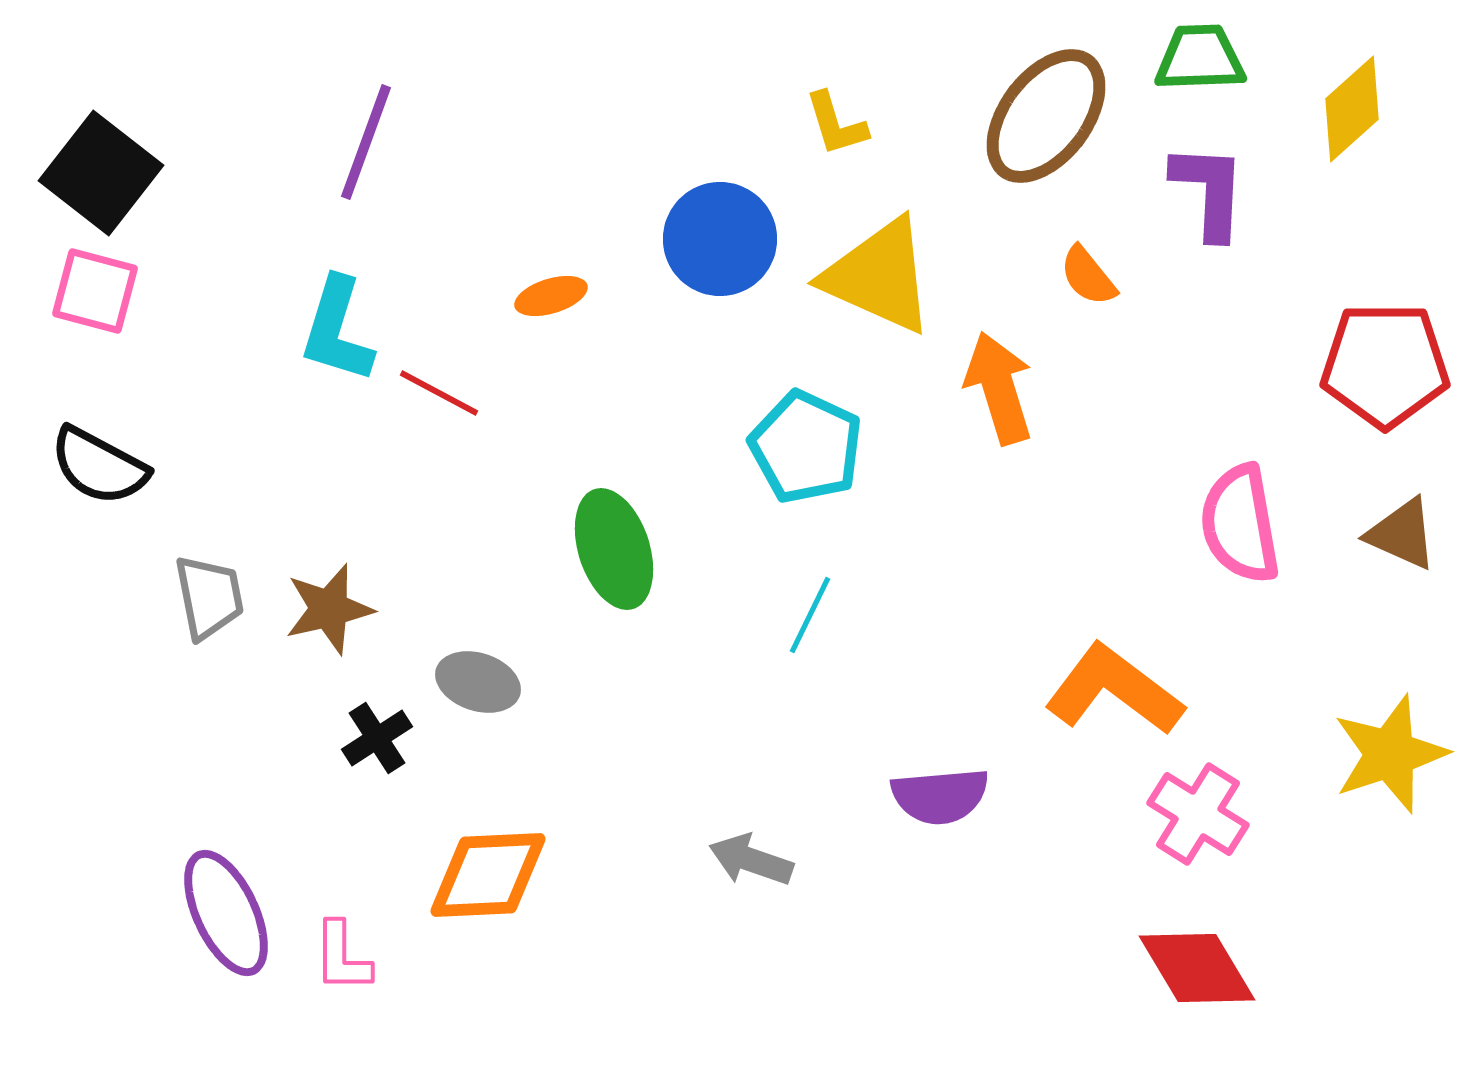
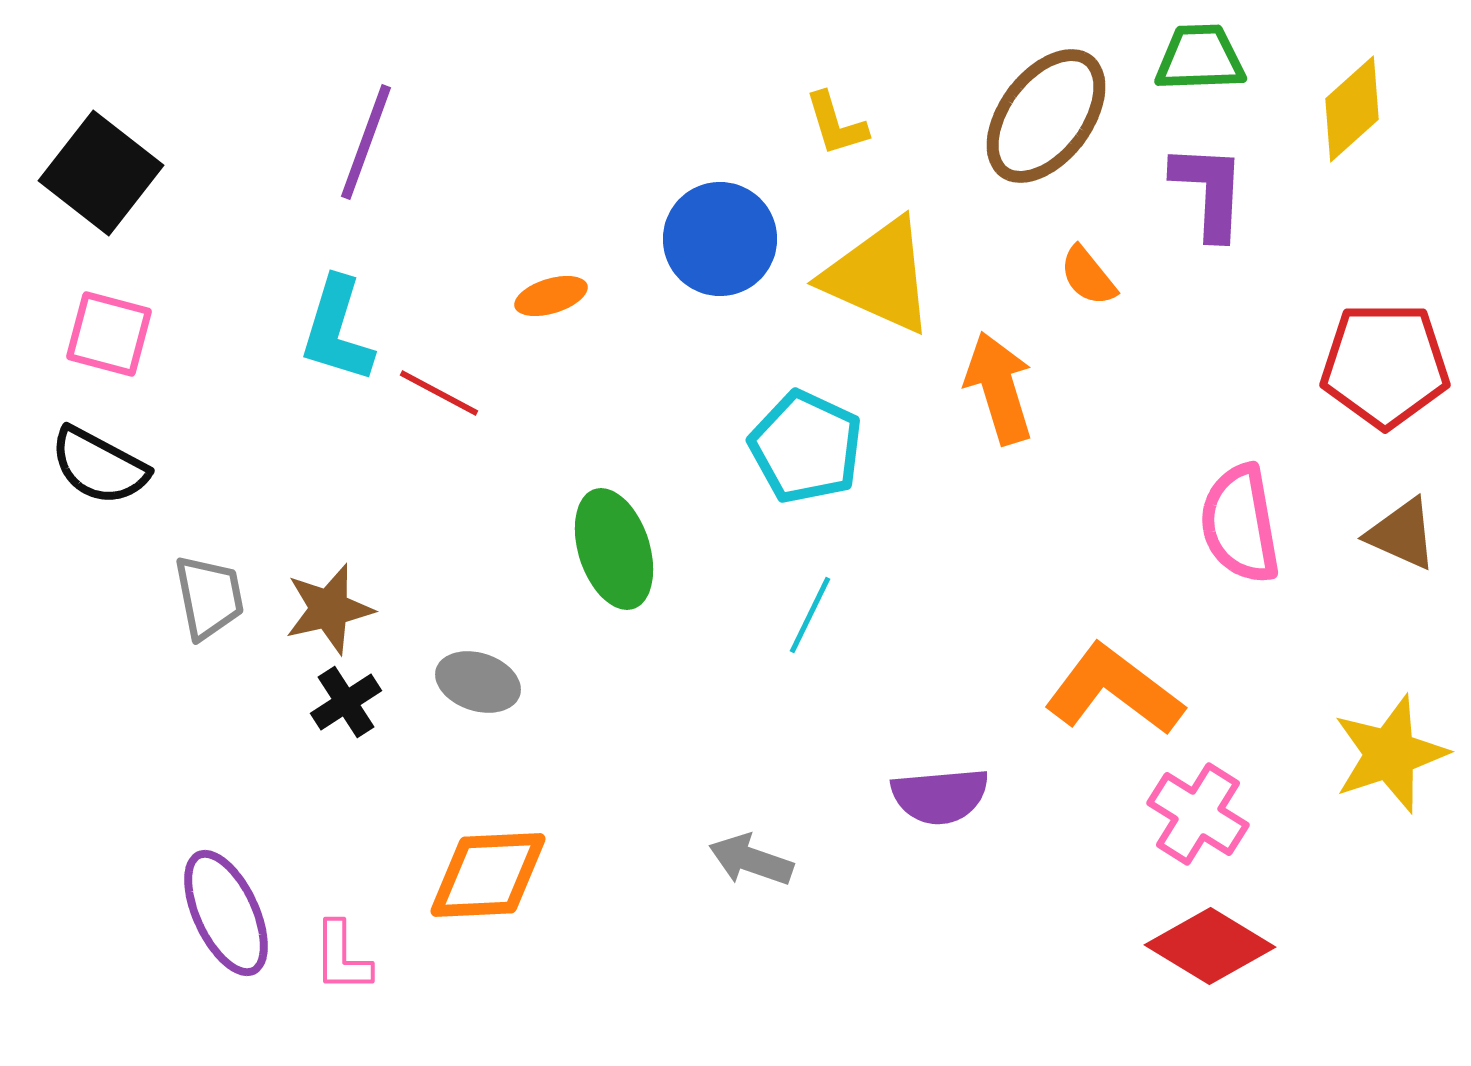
pink square: moved 14 px right, 43 px down
black cross: moved 31 px left, 36 px up
red diamond: moved 13 px right, 22 px up; rotated 28 degrees counterclockwise
